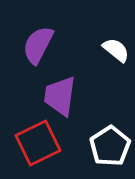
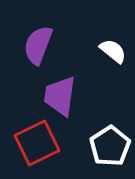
purple semicircle: rotated 6 degrees counterclockwise
white semicircle: moved 3 px left, 1 px down
red square: moved 1 px left
